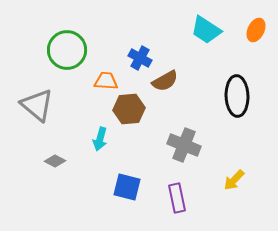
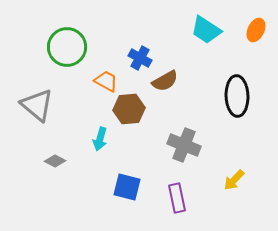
green circle: moved 3 px up
orange trapezoid: rotated 25 degrees clockwise
